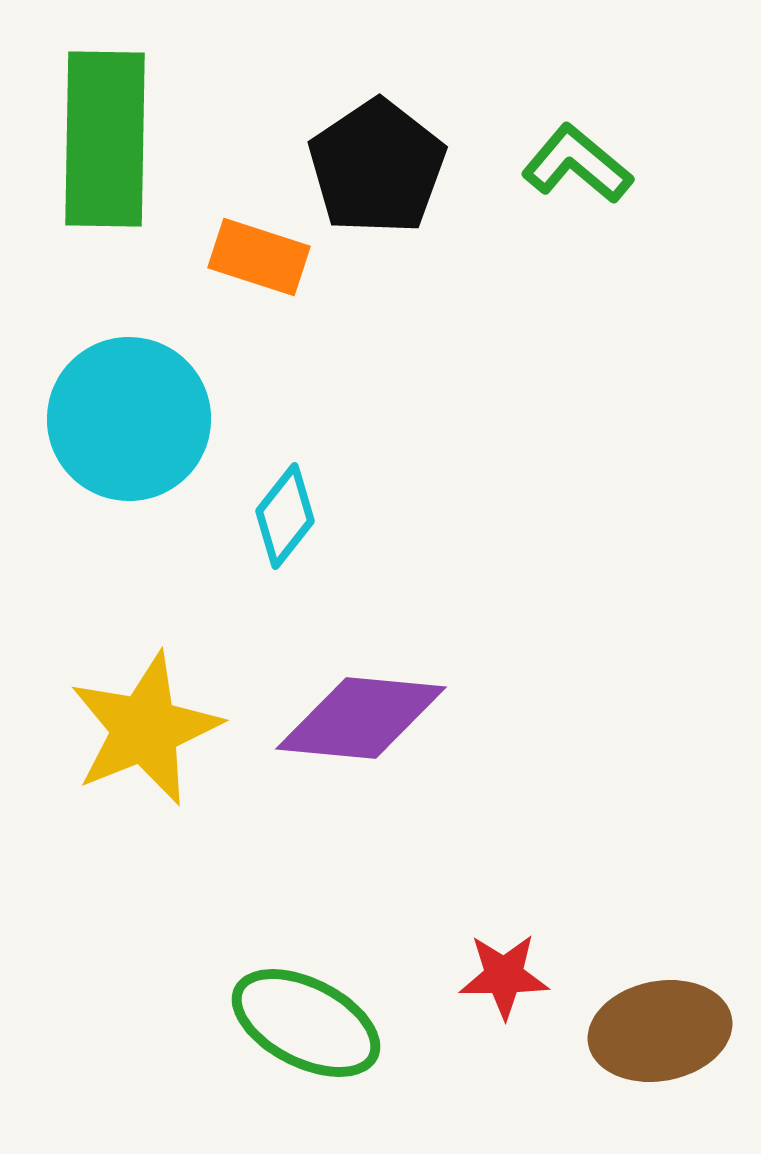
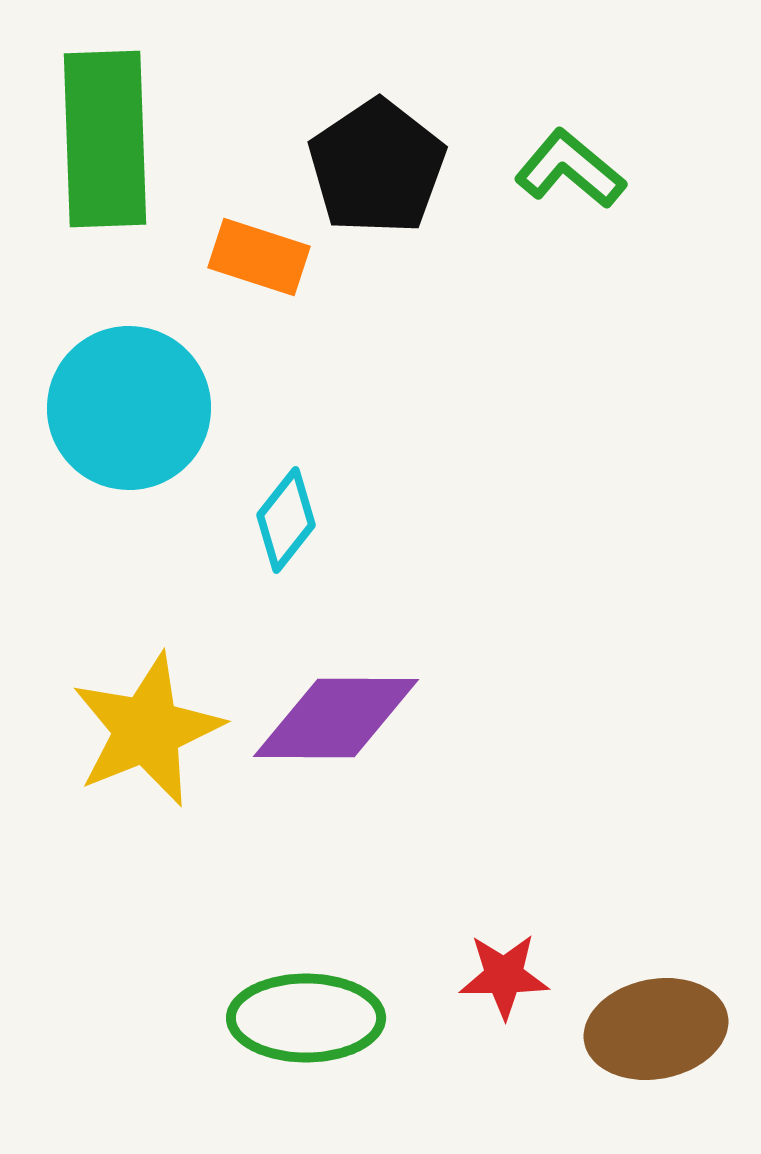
green rectangle: rotated 3 degrees counterclockwise
green L-shape: moved 7 px left, 5 px down
cyan circle: moved 11 px up
cyan diamond: moved 1 px right, 4 px down
purple diamond: moved 25 px left; rotated 5 degrees counterclockwise
yellow star: moved 2 px right, 1 px down
green ellipse: moved 5 px up; rotated 27 degrees counterclockwise
brown ellipse: moved 4 px left, 2 px up
